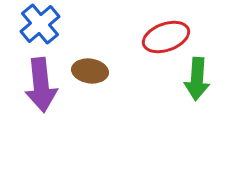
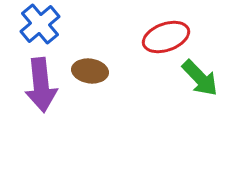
green arrow: moved 3 px right, 1 px up; rotated 48 degrees counterclockwise
